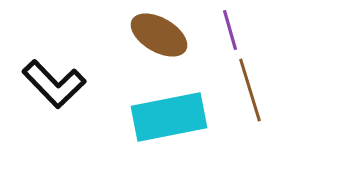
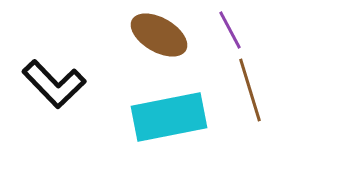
purple line: rotated 12 degrees counterclockwise
